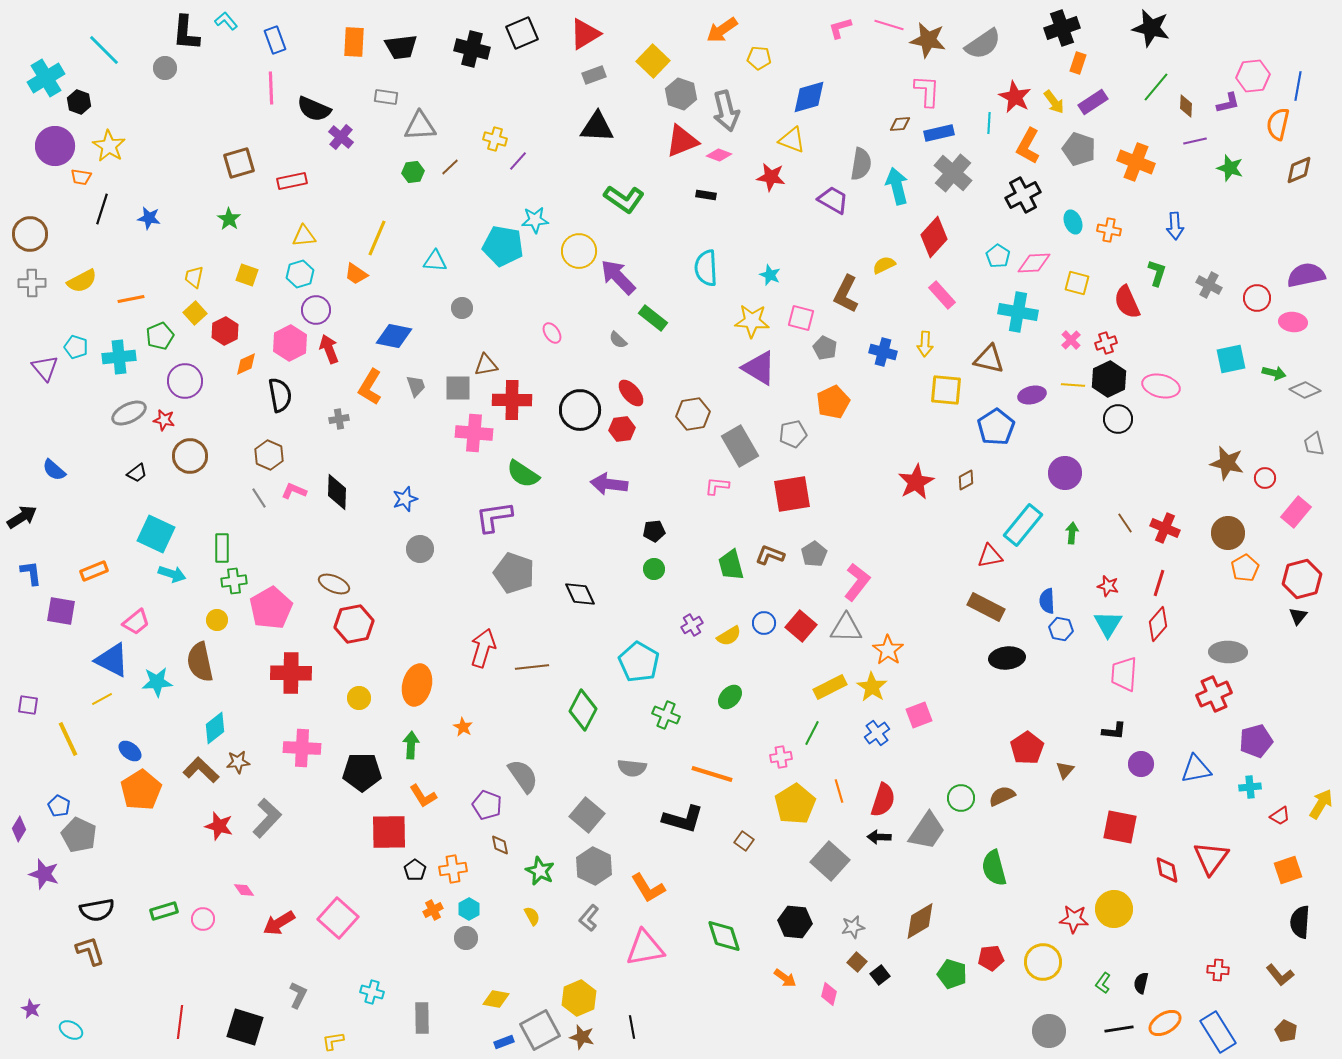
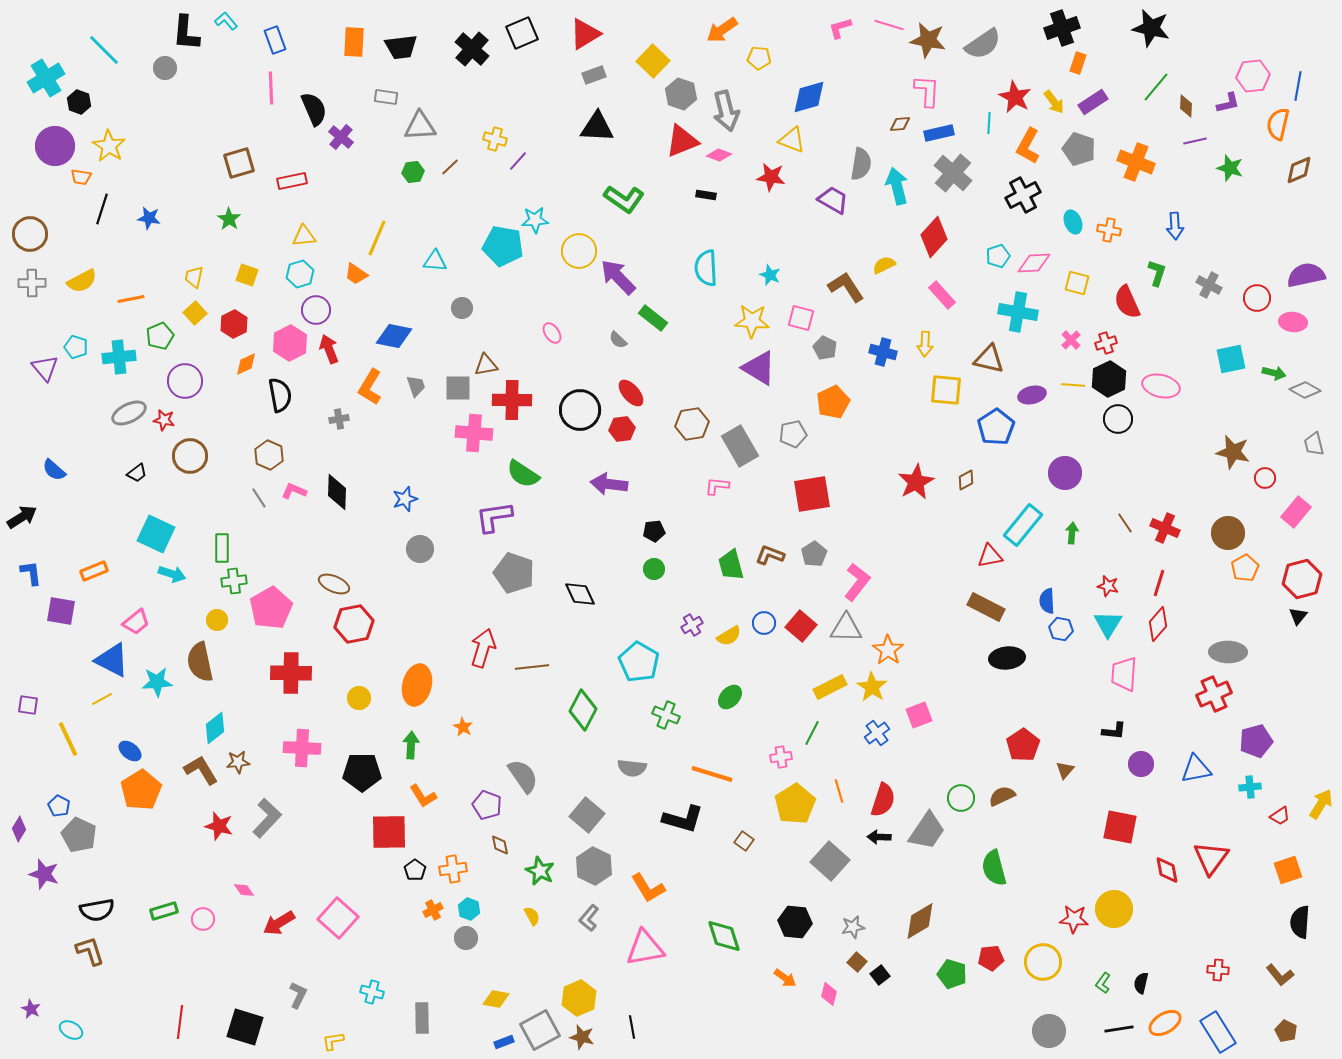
black cross at (472, 49): rotated 28 degrees clockwise
black semicircle at (314, 109): rotated 136 degrees counterclockwise
cyan pentagon at (998, 256): rotated 20 degrees clockwise
brown L-shape at (846, 294): moved 7 px up; rotated 120 degrees clockwise
red hexagon at (225, 331): moved 9 px right, 7 px up
brown hexagon at (693, 414): moved 1 px left, 10 px down
brown star at (1227, 463): moved 6 px right, 11 px up
red square at (792, 494): moved 20 px right
red pentagon at (1027, 748): moved 4 px left, 3 px up
brown L-shape at (201, 770): rotated 15 degrees clockwise
cyan hexagon at (469, 909): rotated 10 degrees counterclockwise
